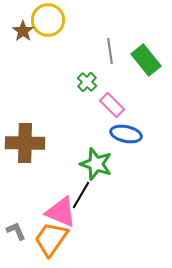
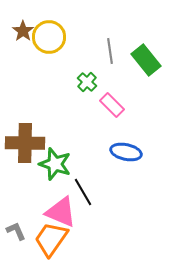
yellow circle: moved 1 px right, 17 px down
blue ellipse: moved 18 px down
green star: moved 41 px left
black line: moved 2 px right, 3 px up; rotated 60 degrees counterclockwise
